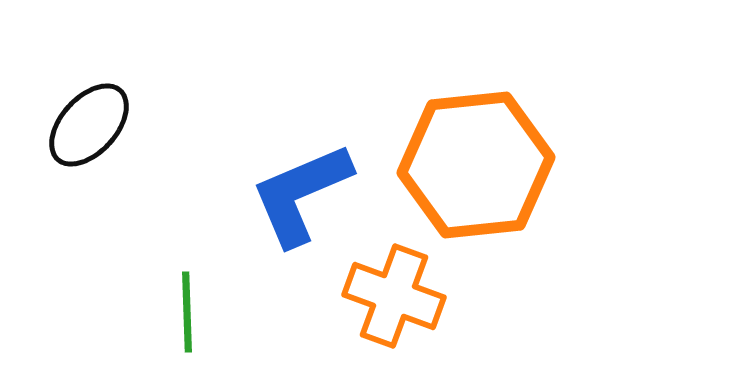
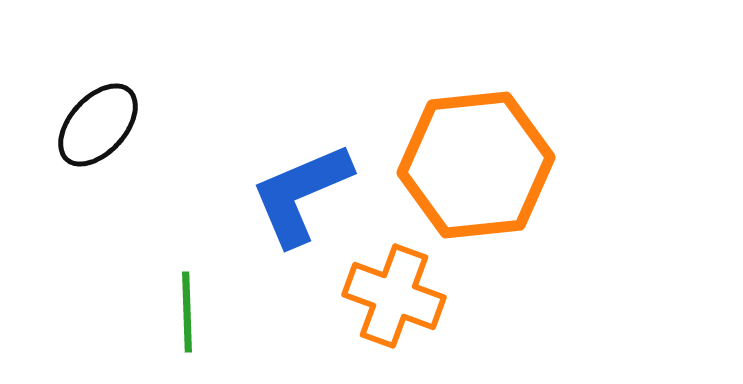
black ellipse: moved 9 px right
